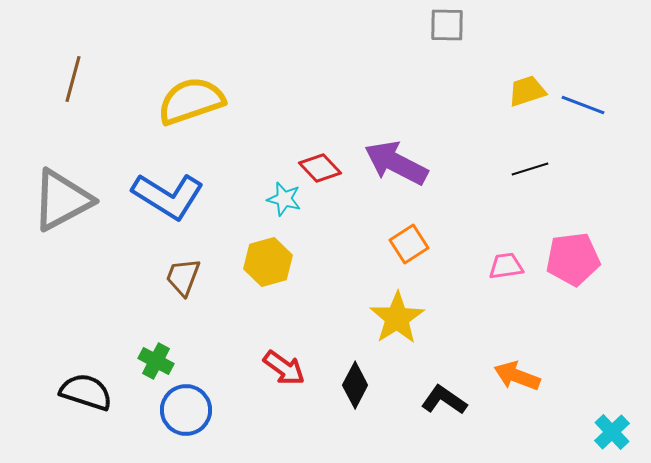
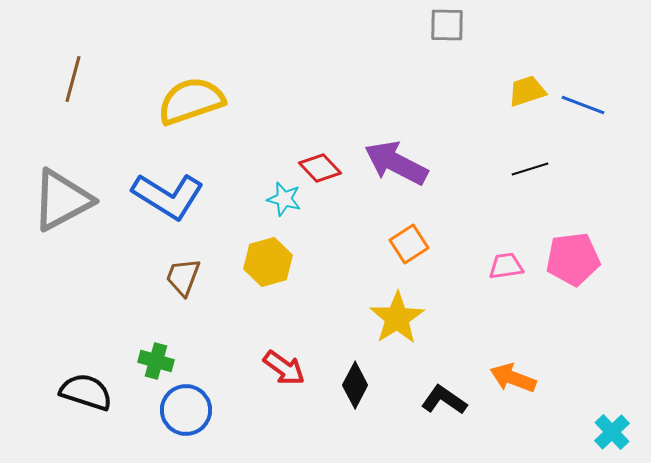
green cross: rotated 12 degrees counterclockwise
orange arrow: moved 4 px left, 2 px down
